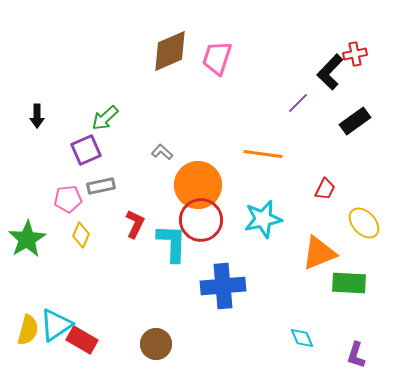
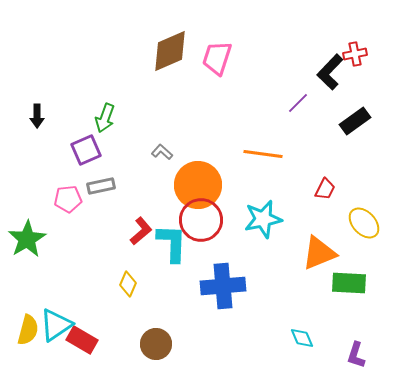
green arrow: rotated 28 degrees counterclockwise
red L-shape: moved 6 px right, 7 px down; rotated 24 degrees clockwise
yellow diamond: moved 47 px right, 49 px down
